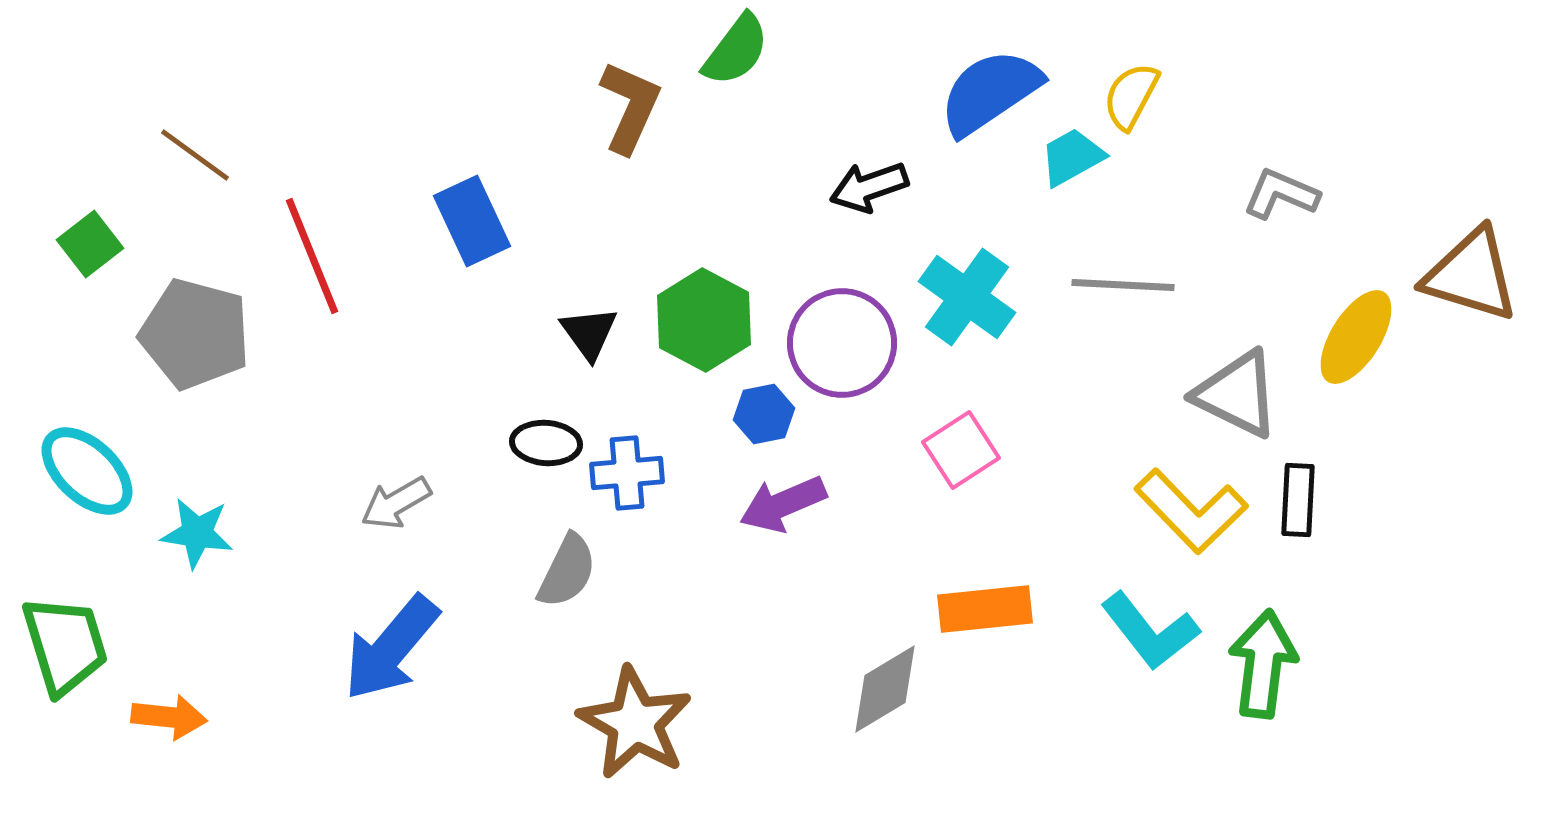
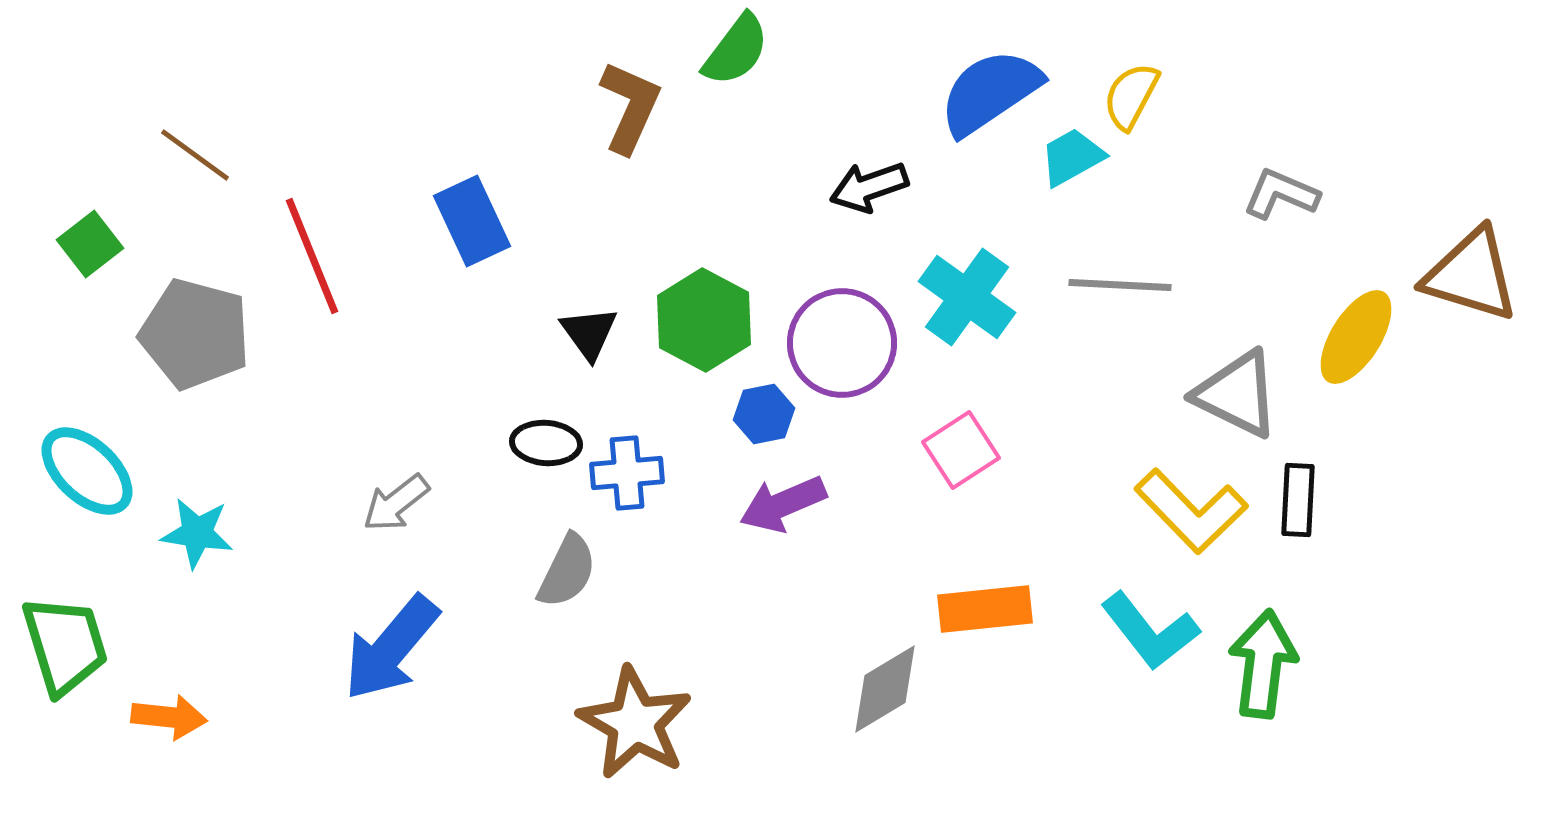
gray line: moved 3 px left
gray arrow: rotated 8 degrees counterclockwise
